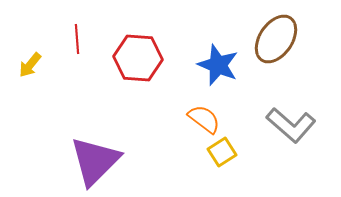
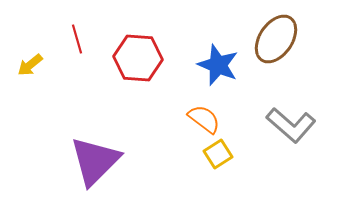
red line: rotated 12 degrees counterclockwise
yellow arrow: rotated 12 degrees clockwise
yellow square: moved 4 px left, 2 px down
